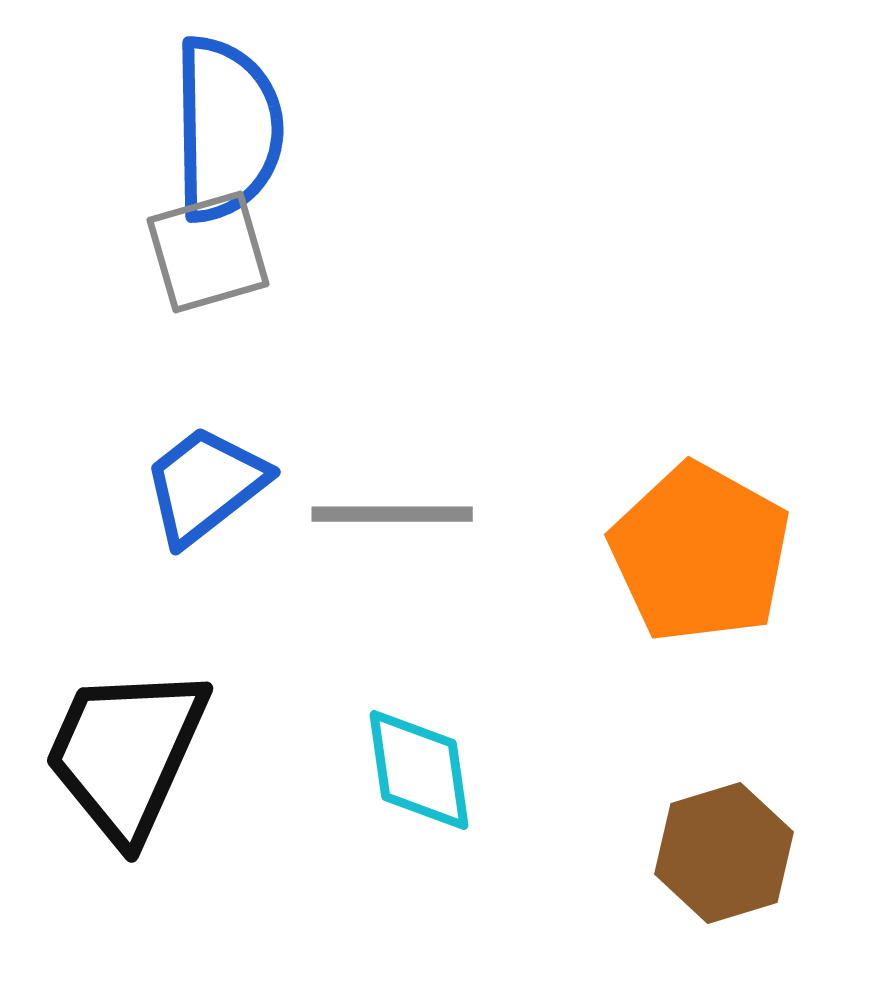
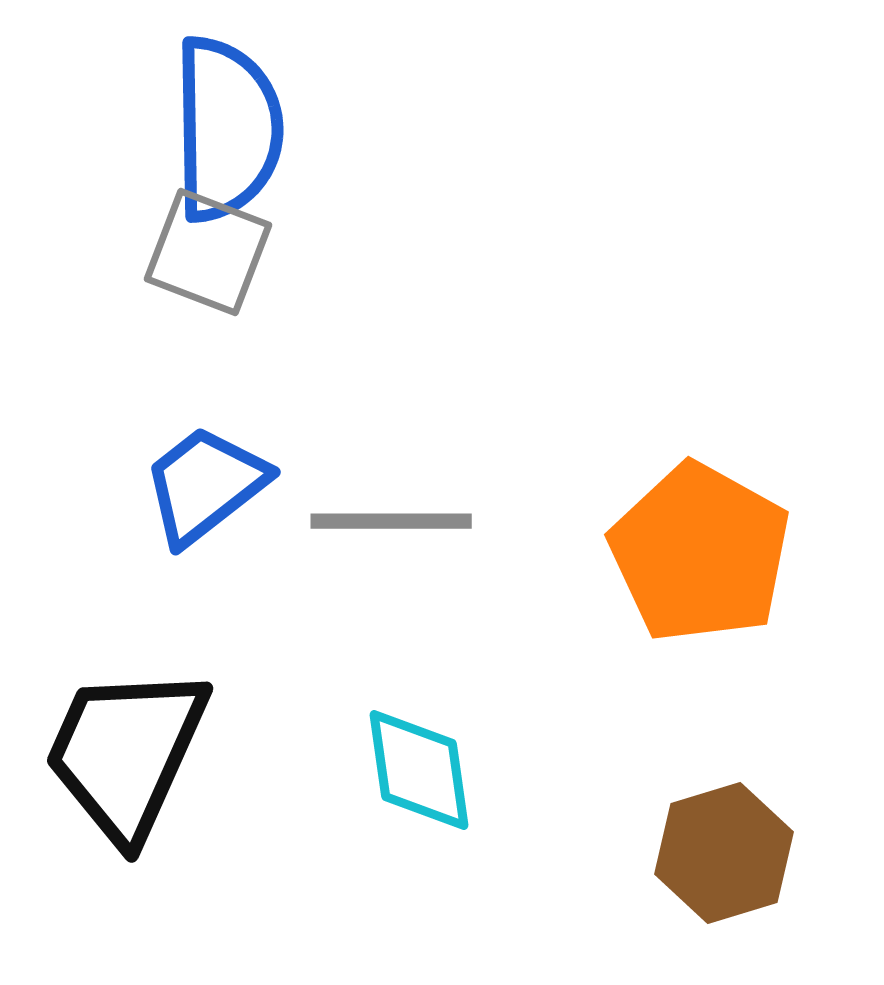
gray square: rotated 37 degrees clockwise
gray line: moved 1 px left, 7 px down
